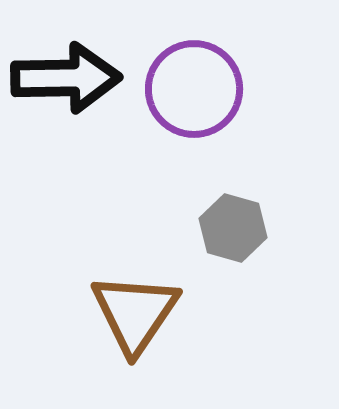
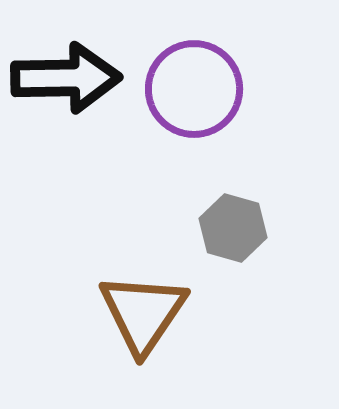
brown triangle: moved 8 px right
